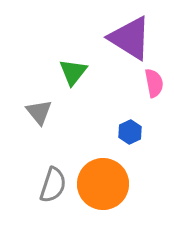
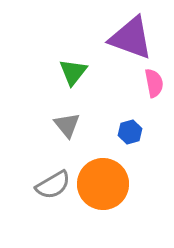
purple triangle: moved 1 px right; rotated 12 degrees counterclockwise
gray triangle: moved 28 px right, 13 px down
blue hexagon: rotated 10 degrees clockwise
gray semicircle: rotated 42 degrees clockwise
